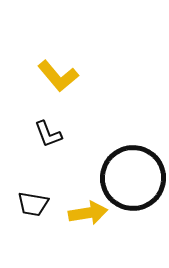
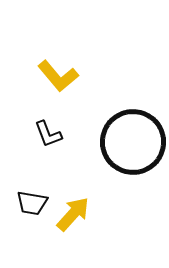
black circle: moved 36 px up
black trapezoid: moved 1 px left, 1 px up
yellow arrow: moved 15 px left, 1 px down; rotated 39 degrees counterclockwise
